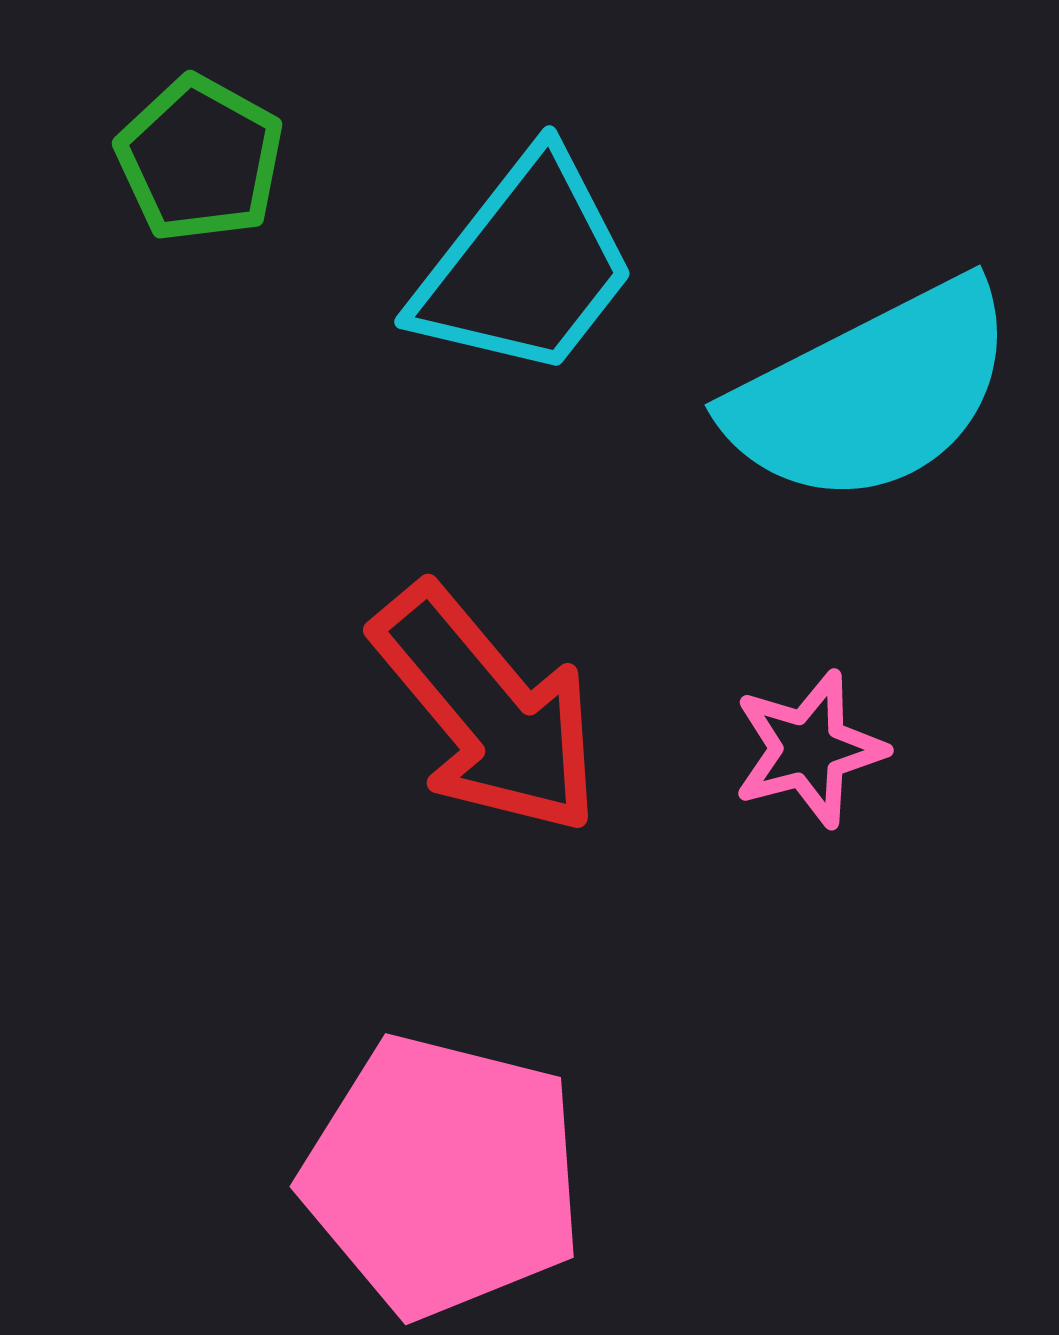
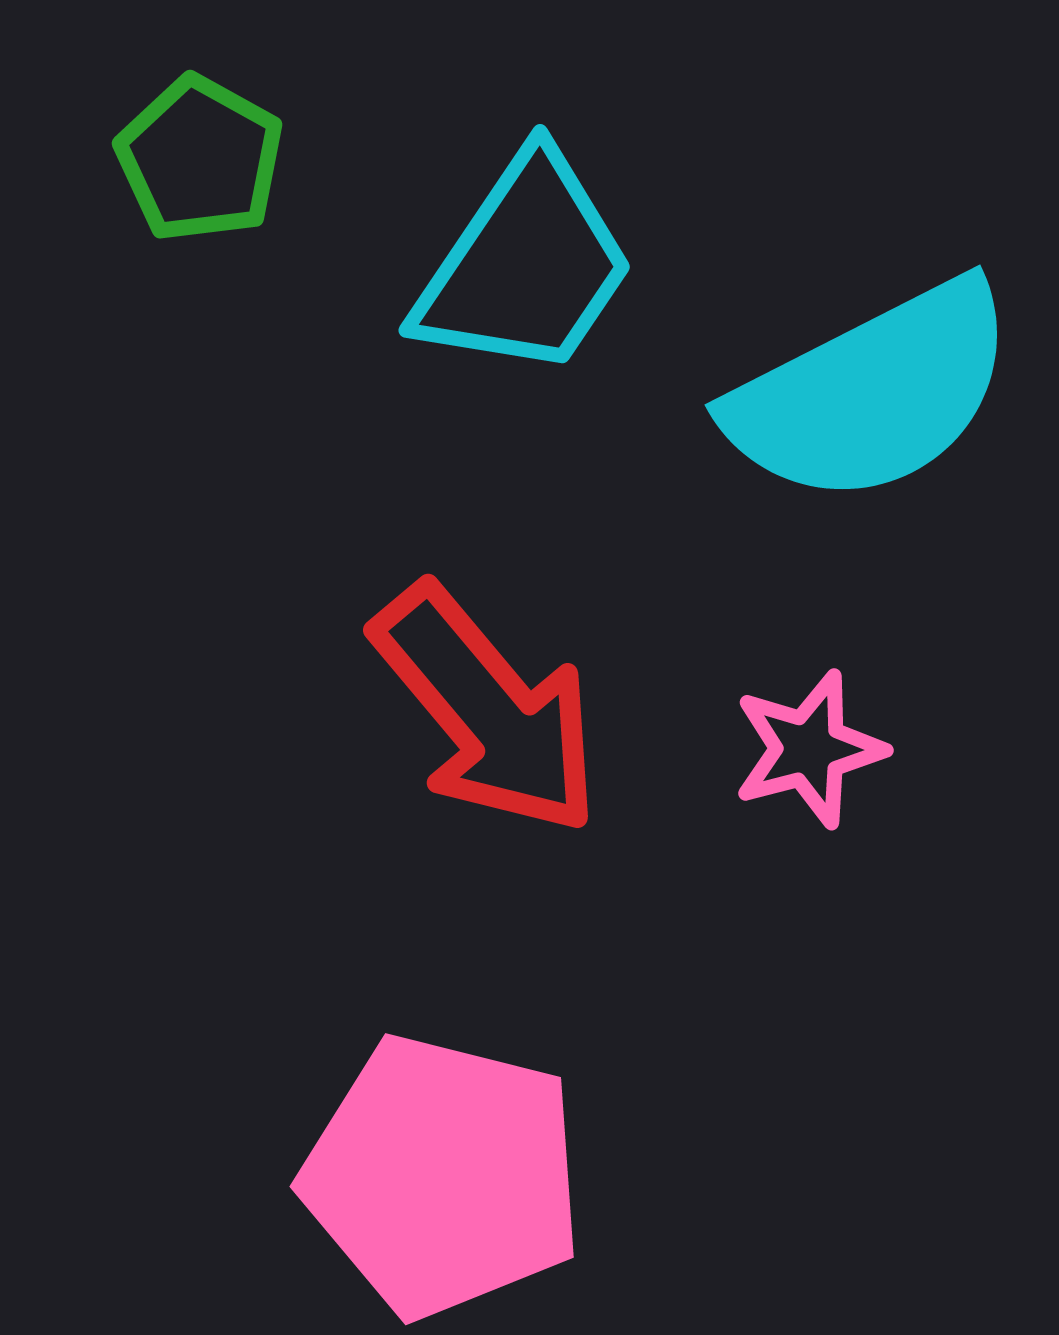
cyan trapezoid: rotated 4 degrees counterclockwise
